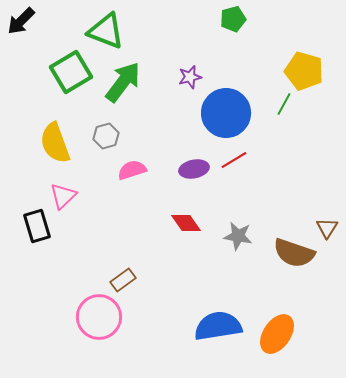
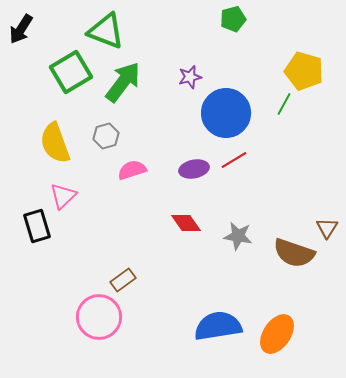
black arrow: moved 8 px down; rotated 12 degrees counterclockwise
